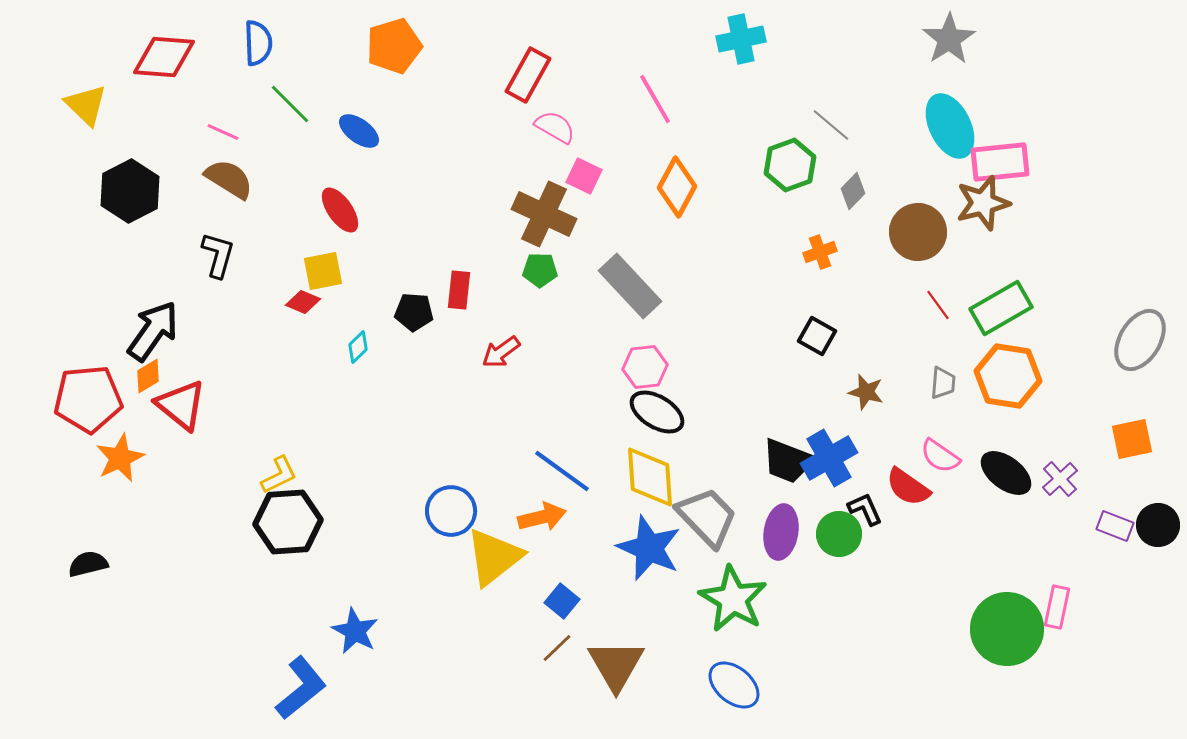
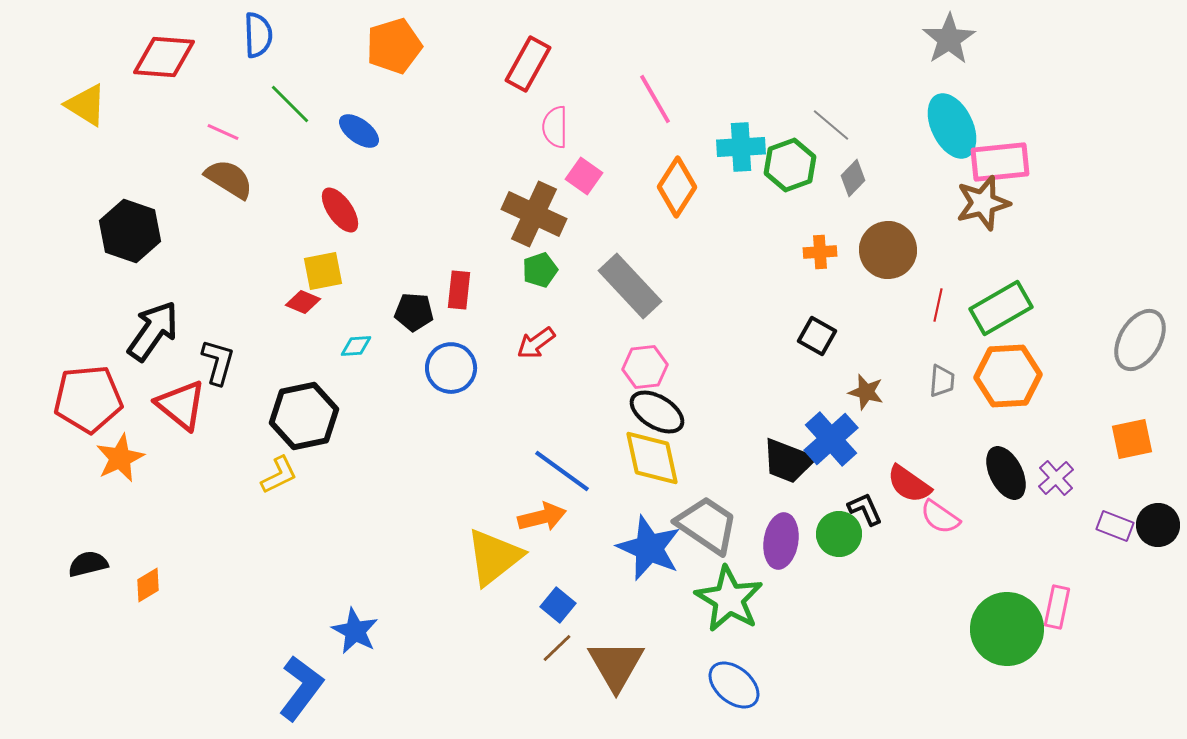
cyan cross at (741, 39): moved 108 px down; rotated 9 degrees clockwise
blue semicircle at (258, 43): moved 8 px up
red rectangle at (528, 75): moved 11 px up
yellow triangle at (86, 105): rotated 12 degrees counterclockwise
cyan ellipse at (950, 126): moved 2 px right
pink semicircle at (555, 127): rotated 120 degrees counterclockwise
pink square at (584, 176): rotated 9 degrees clockwise
orange diamond at (677, 187): rotated 4 degrees clockwise
black hexagon at (130, 191): moved 40 px down; rotated 14 degrees counterclockwise
gray diamond at (853, 191): moved 13 px up
brown cross at (544, 214): moved 10 px left
brown circle at (918, 232): moved 30 px left, 18 px down
orange cross at (820, 252): rotated 16 degrees clockwise
black L-shape at (218, 255): moved 107 px down
green pentagon at (540, 270): rotated 20 degrees counterclockwise
red line at (938, 305): rotated 48 degrees clockwise
cyan diamond at (358, 347): moved 2 px left, 1 px up; rotated 40 degrees clockwise
red arrow at (501, 352): moved 35 px right, 9 px up
orange diamond at (148, 376): moved 209 px down
orange hexagon at (1008, 376): rotated 12 degrees counterclockwise
gray trapezoid at (943, 383): moved 1 px left, 2 px up
pink semicircle at (940, 456): moved 61 px down
blue cross at (829, 458): moved 2 px right, 19 px up; rotated 12 degrees counterclockwise
black ellipse at (1006, 473): rotated 26 degrees clockwise
yellow diamond at (650, 477): moved 2 px right, 19 px up; rotated 8 degrees counterclockwise
purple cross at (1060, 479): moved 4 px left, 1 px up
red semicircle at (908, 487): moved 1 px right, 3 px up
blue circle at (451, 511): moved 143 px up
gray trapezoid at (707, 517): moved 8 px down; rotated 12 degrees counterclockwise
black hexagon at (288, 522): moved 16 px right, 106 px up; rotated 8 degrees counterclockwise
purple ellipse at (781, 532): moved 9 px down
green star at (733, 599): moved 4 px left
blue square at (562, 601): moved 4 px left, 4 px down
blue L-shape at (301, 688): rotated 14 degrees counterclockwise
